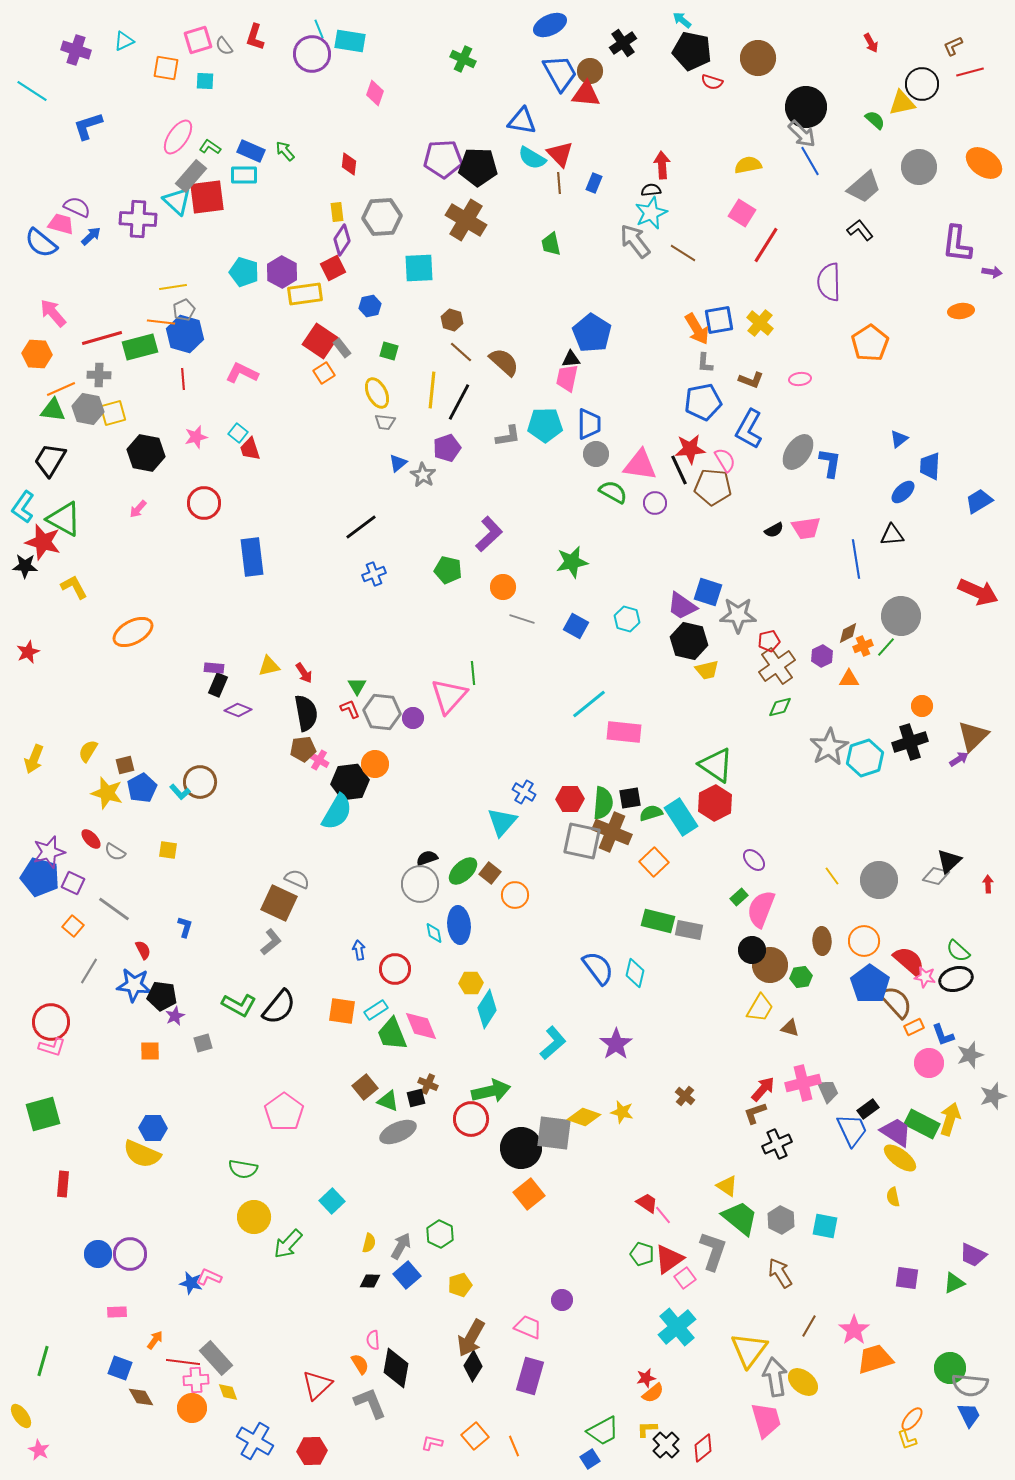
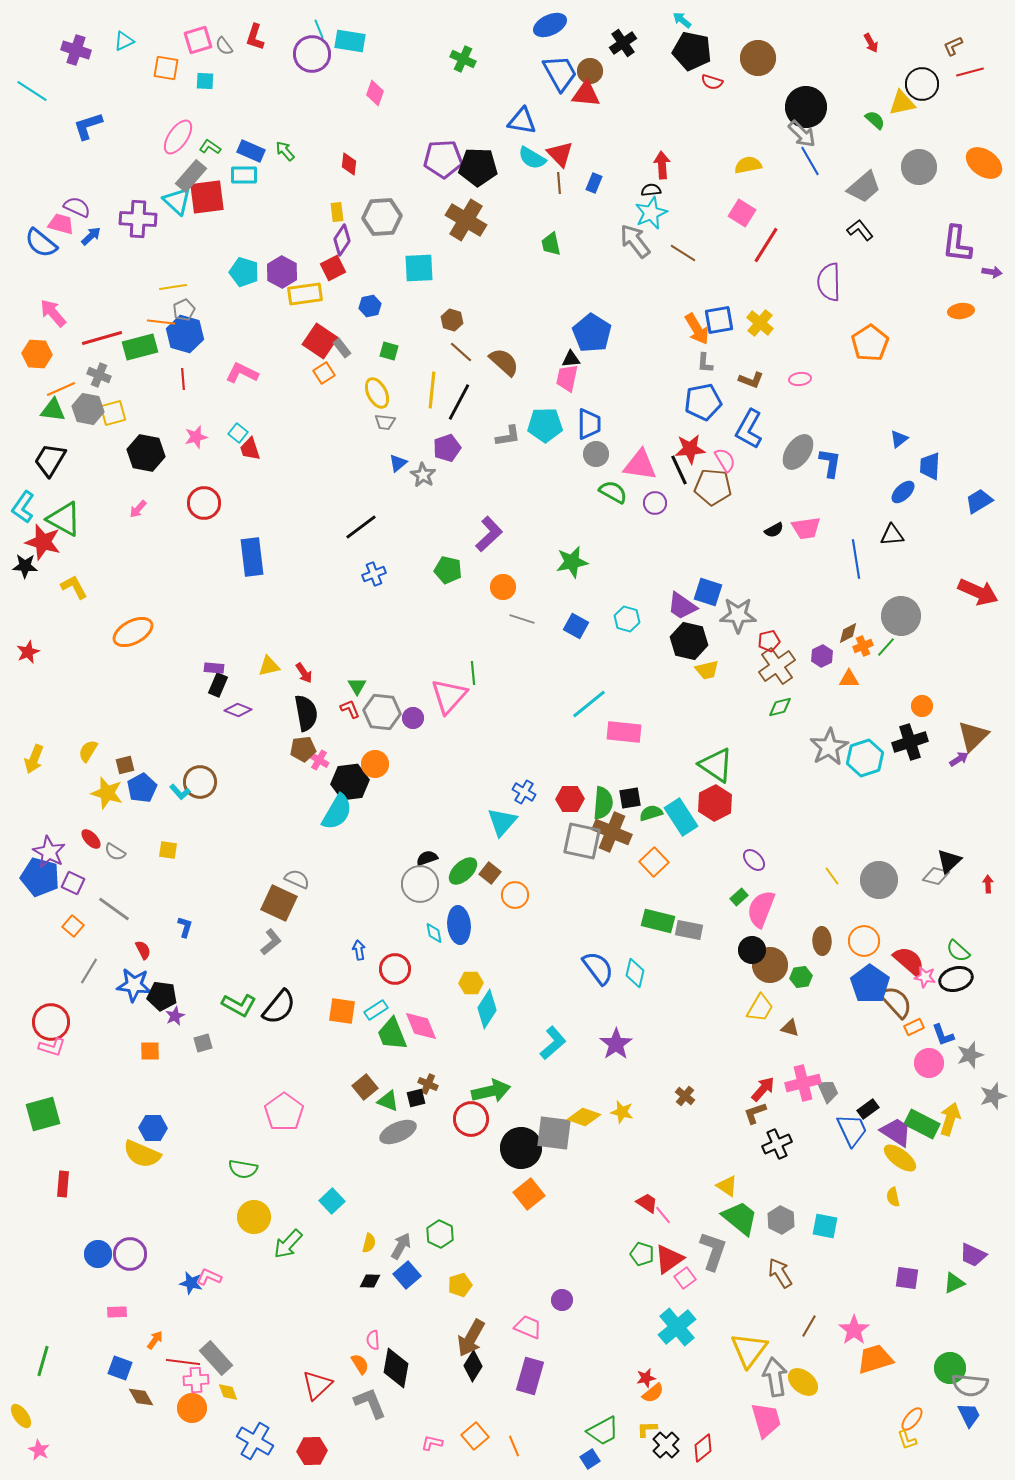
gray cross at (99, 375): rotated 20 degrees clockwise
purple star at (49, 852): rotated 28 degrees counterclockwise
